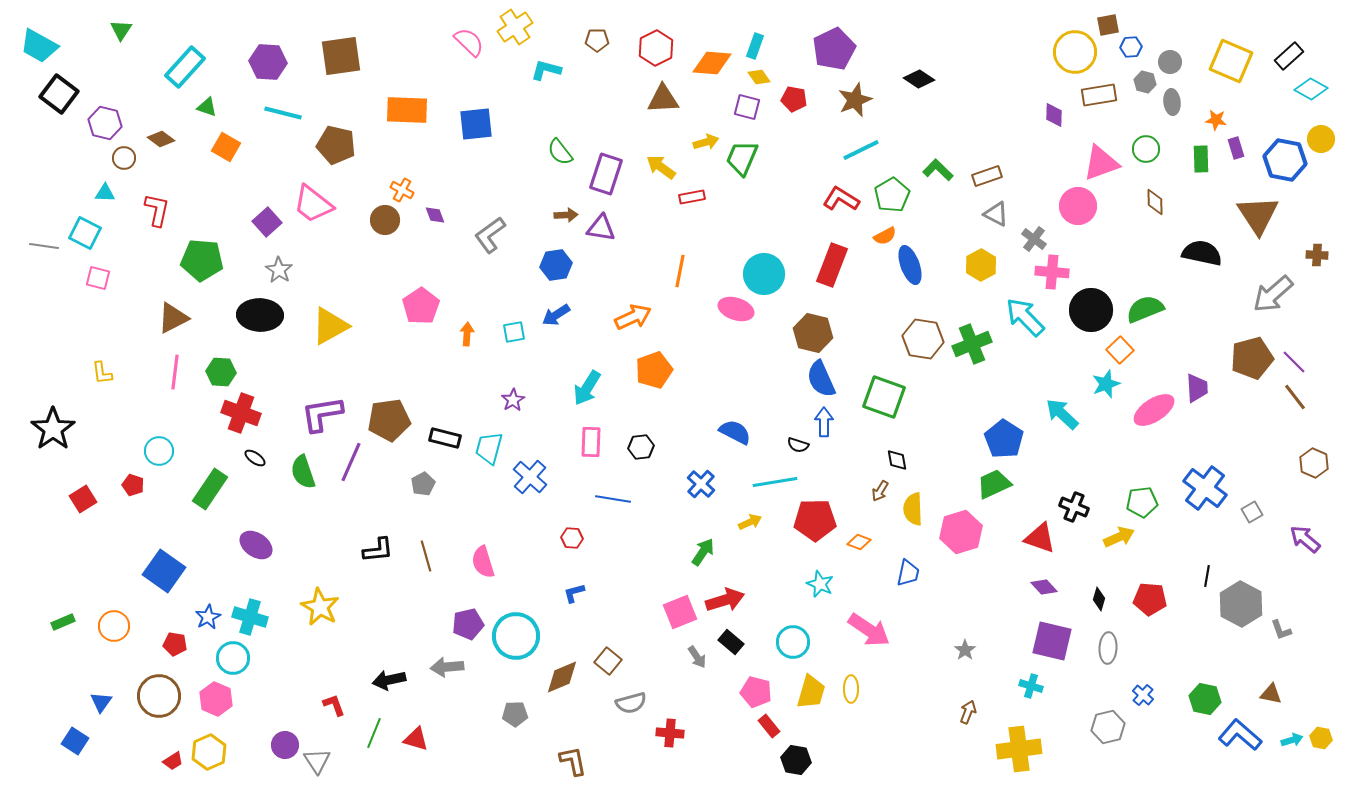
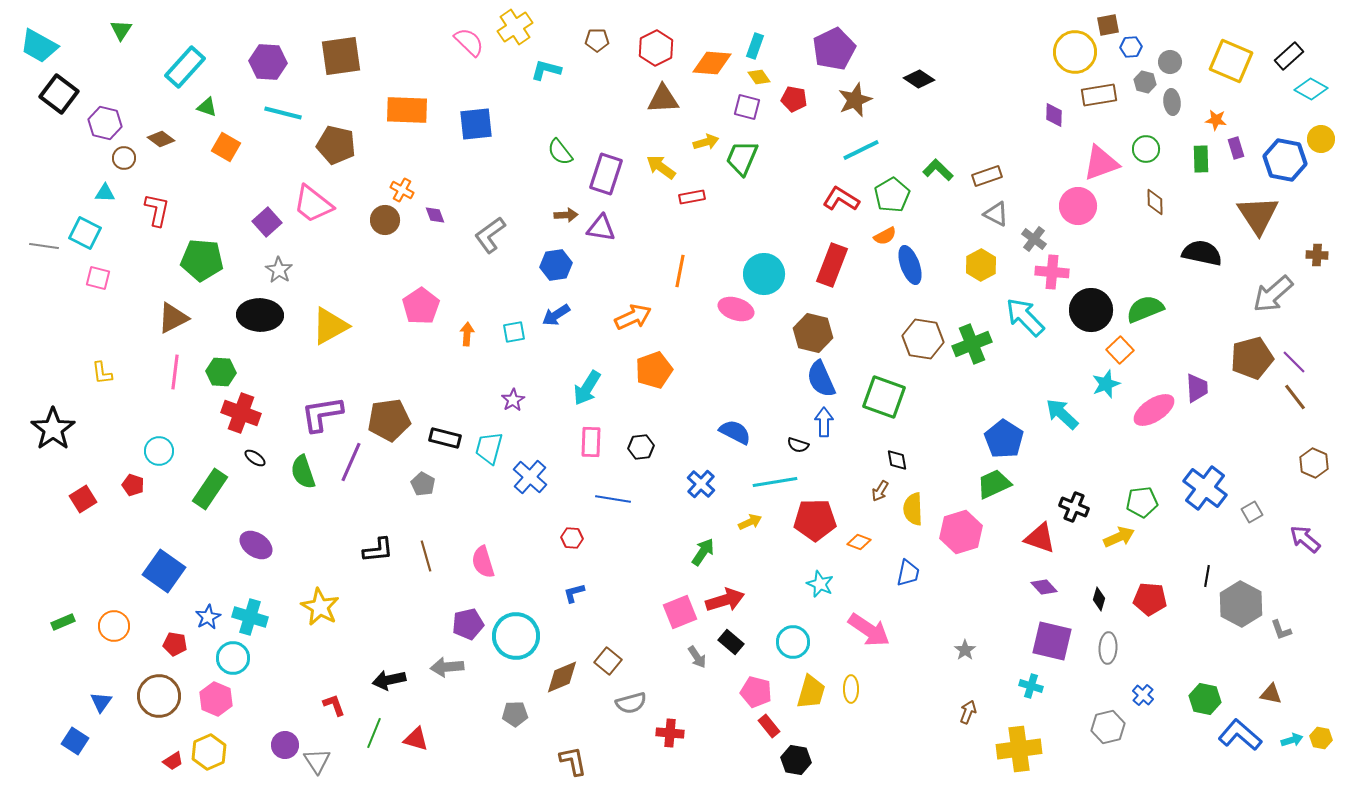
gray pentagon at (423, 484): rotated 15 degrees counterclockwise
